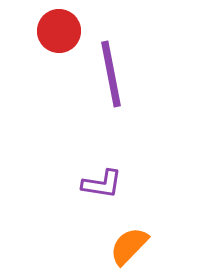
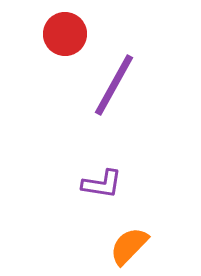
red circle: moved 6 px right, 3 px down
purple line: moved 3 px right, 11 px down; rotated 40 degrees clockwise
